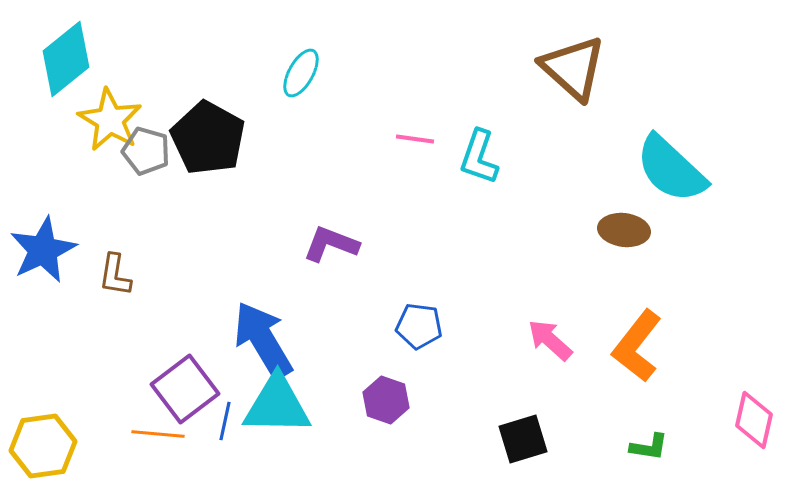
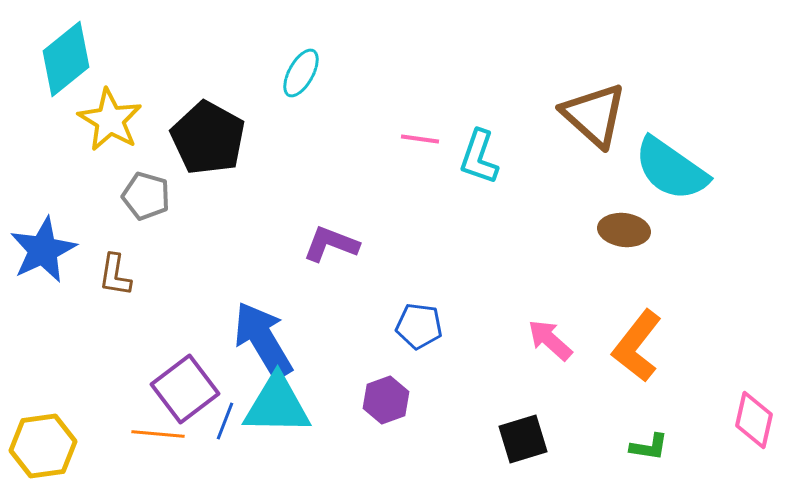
brown triangle: moved 21 px right, 47 px down
pink line: moved 5 px right
gray pentagon: moved 45 px down
cyan semicircle: rotated 8 degrees counterclockwise
purple hexagon: rotated 21 degrees clockwise
blue line: rotated 9 degrees clockwise
